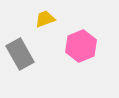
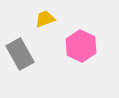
pink hexagon: rotated 12 degrees counterclockwise
